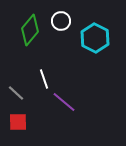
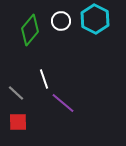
cyan hexagon: moved 19 px up
purple line: moved 1 px left, 1 px down
